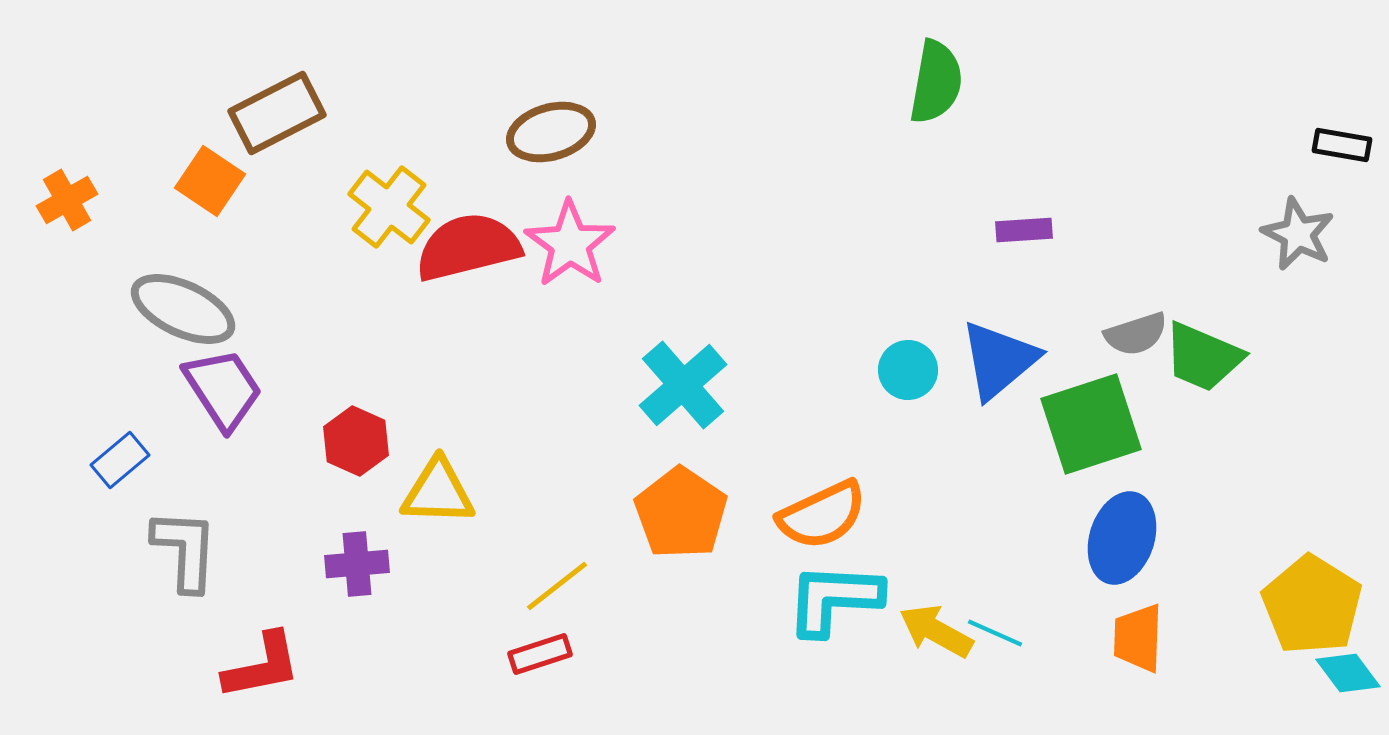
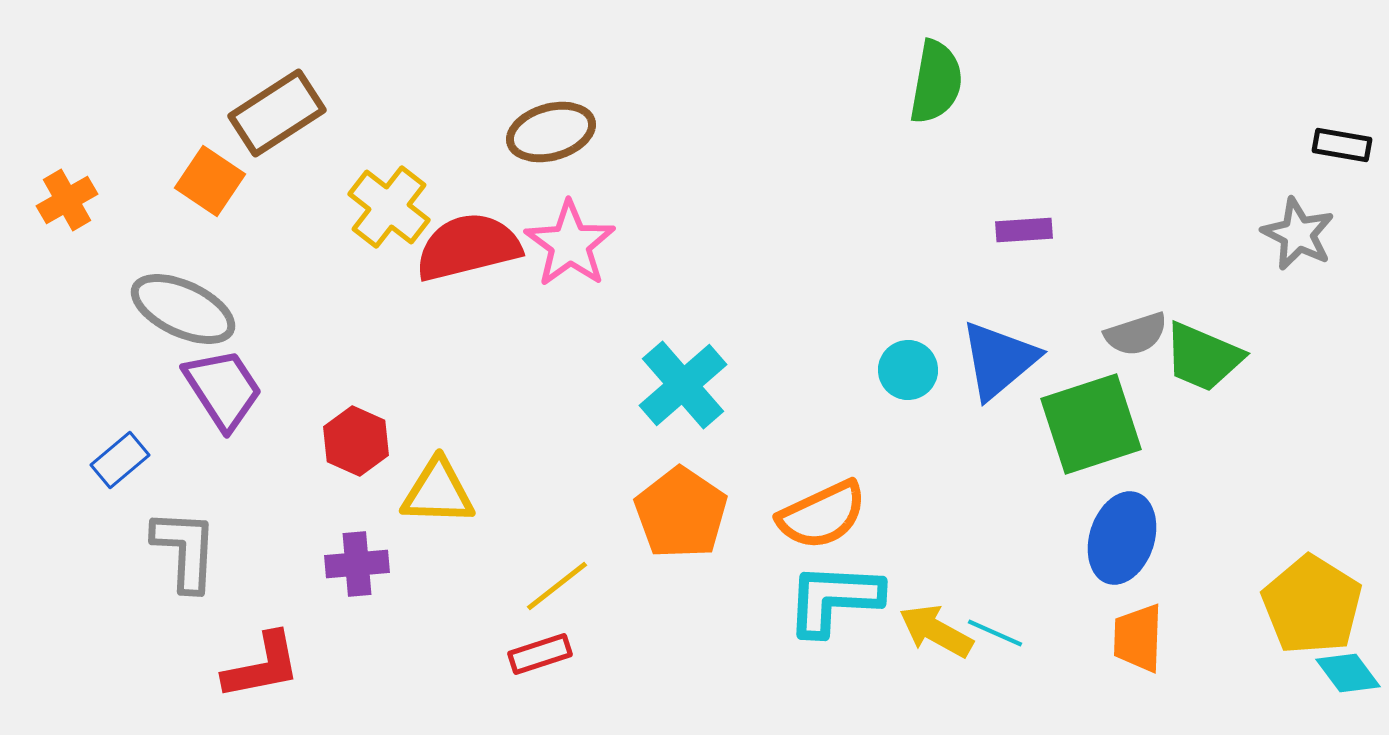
brown rectangle: rotated 6 degrees counterclockwise
